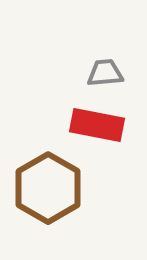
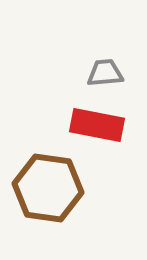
brown hexagon: rotated 22 degrees counterclockwise
